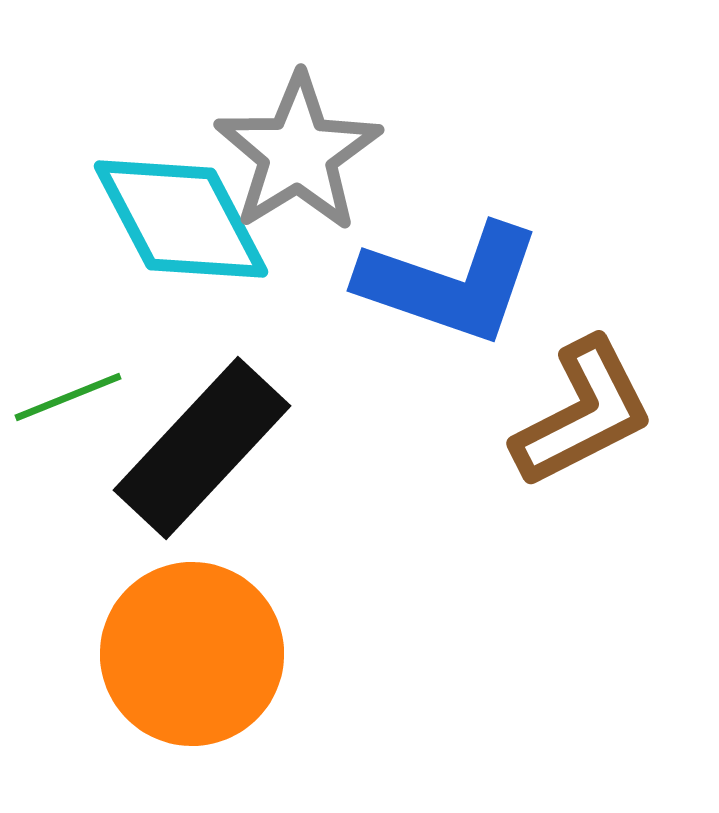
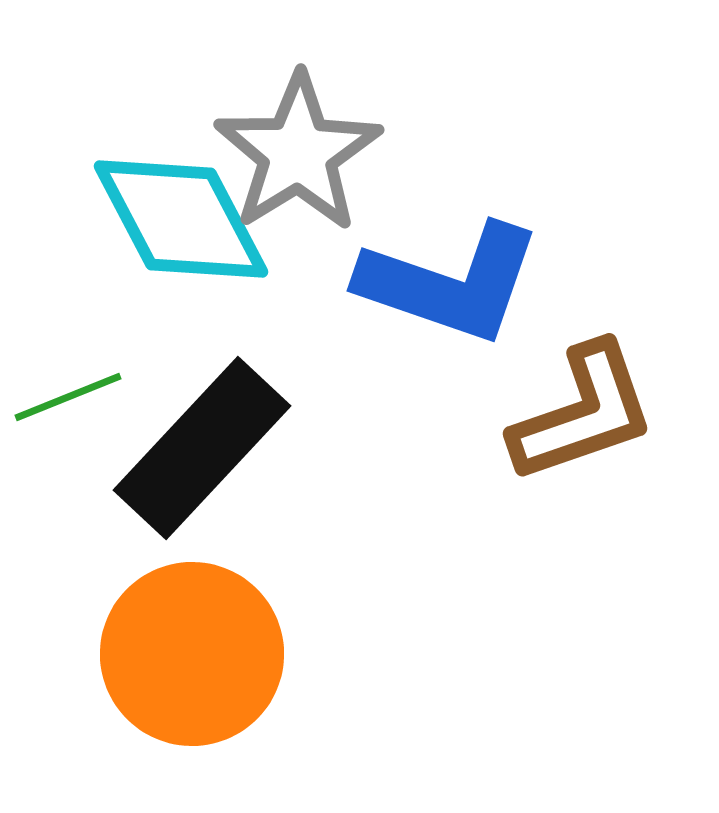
brown L-shape: rotated 8 degrees clockwise
